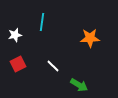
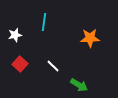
cyan line: moved 2 px right
red square: moved 2 px right; rotated 21 degrees counterclockwise
